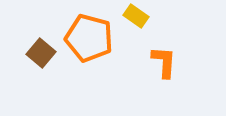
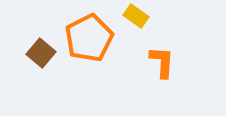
orange pentagon: rotated 30 degrees clockwise
orange L-shape: moved 2 px left
